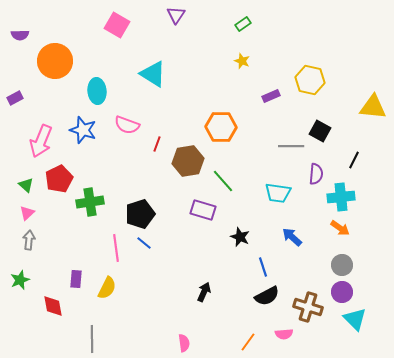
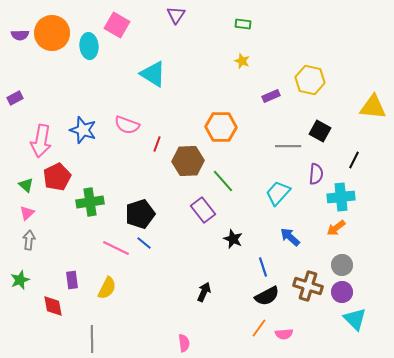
green rectangle at (243, 24): rotated 42 degrees clockwise
orange circle at (55, 61): moved 3 px left, 28 px up
cyan ellipse at (97, 91): moved 8 px left, 45 px up
pink arrow at (41, 141): rotated 12 degrees counterclockwise
gray line at (291, 146): moved 3 px left
brown hexagon at (188, 161): rotated 8 degrees clockwise
red pentagon at (59, 179): moved 2 px left, 2 px up
cyan trapezoid at (278, 193): rotated 124 degrees clockwise
purple rectangle at (203, 210): rotated 35 degrees clockwise
orange arrow at (340, 228): moved 4 px left; rotated 108 degrees clockwise
black star at (240, 237): moved 7 px left, 2 px down
blue arrow at (292, 237): moved 2 px left
pink line at (116, 248): rotated 56 degrees counterclockwise
purple rectangle at (76, 279): moved 4 px left, 1 px down; rotated 12 degrees counterclockwise
brown cross at (308, 307): moved 21 px up
orange line at (248, 342): moved 11 px right, 14 px up
